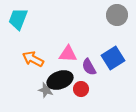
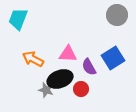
black ellipse: moved 1 px up
